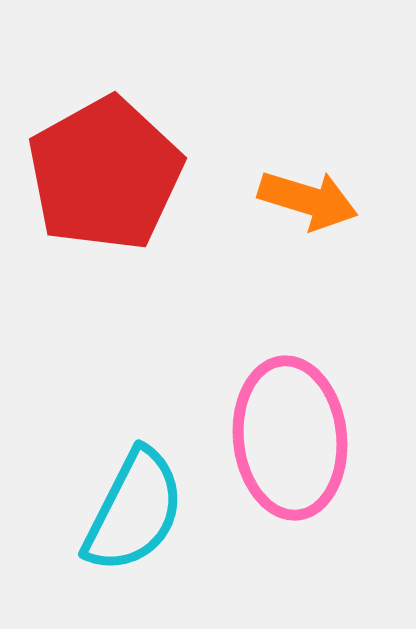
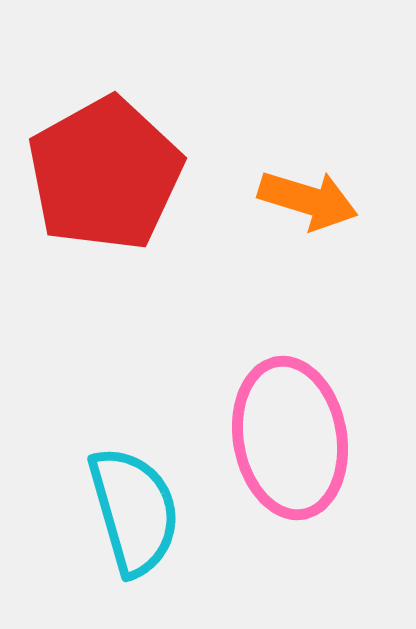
pink ellipse: rotated 4 degrees counterclockwise
cyan semicircle: rotated 43 degrees counterclockwise
